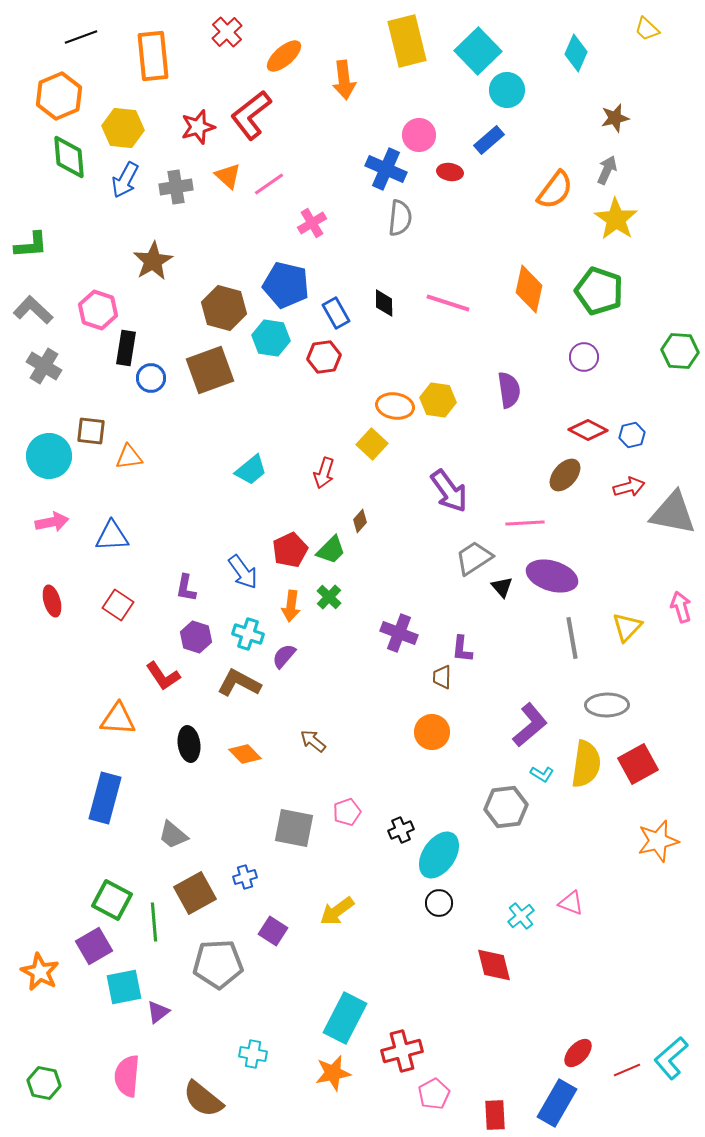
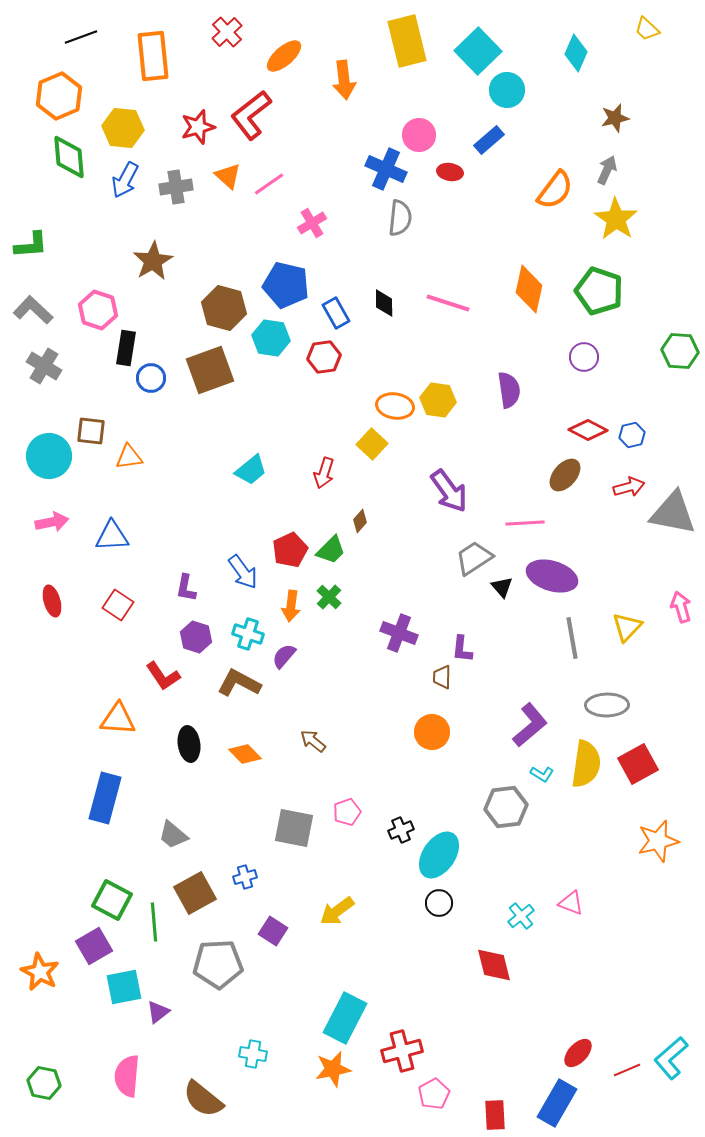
orange star at (333, 1073): moved 4 px up
